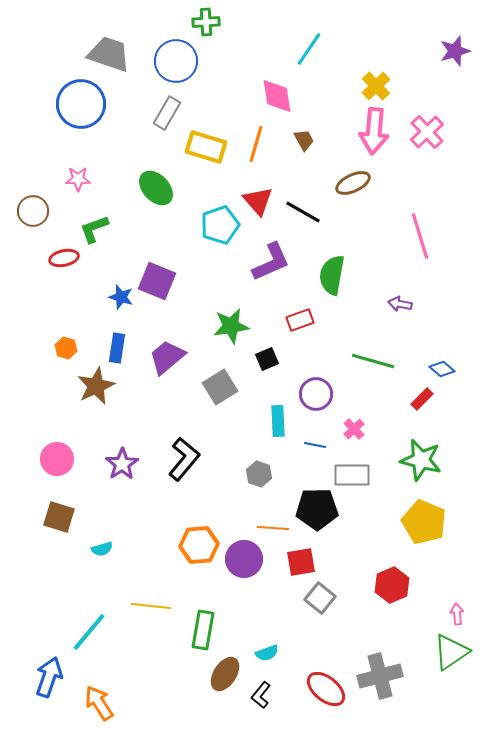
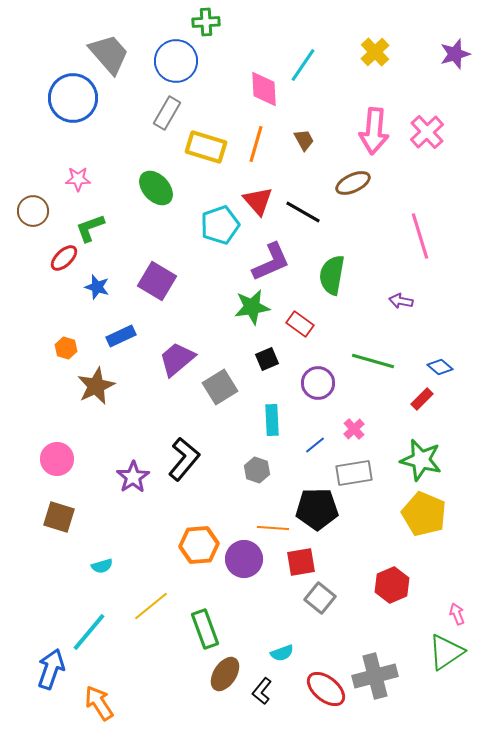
cyan line at (309, 49): moved 6 px left, 16 px down
purple star at (455, 51): moved 3 px down
gray trapezoid at (109, 54): rotated 30 degrees clockwise
yellow cross at (376, 86): moved 1 px left, 34 px up
pink diamond at (277, 96): moved 13 px left, 7 px up; rotated 6 degrees clockwise
blue circle at (81, 104): moved 8 px left, 6 px up
green L-shape at (94, 229): moved 4 px left, 1 px up
red ellipse at (64, 258): rotated 32 degrees counterclockwise
purple square at (157, 281): rotated 9 degrees clockwise
blue star at (121, 297): moved 24 px left, 10 px up
purple arrow at (400, 304): moved 1 px right, 3 px up
red rectangle at (300, 320): moved 4 px down; rotated 56 degrees clockwise
green star at (231, 326): moved 21 px right, 19 px up
blue rectangle at (117, 348): moved 4 px right, 12 px up; rotated 56 degrees clockwise
purple trapezoid at (167, 357): moved 10 px right, 2 px down
blue diamond at (442, 369): moved 2 px left, 2 px up
purple circle at (316, 394): moved 2 px right, 11 px up
cyan rectangle at (278, 421): moved 6 px left, 1 px up
blue line at (315, 445): rotated 50 degrees counterclockwise
purple star at (122, 464): moved 11 px right, 13 px down
gray hexagon at (259, 474): moved 2 px left, 4 px up
gray rectangle at (352, 475): moved 2 px right, 2 px up; rotated 9 degrees counterclockwise
yellow pentagon at (424, 522): moved 8 px up
cyan semicircle at (102, 549): moved 17 px down
yellow line at (151, 606): rotated 45 degrees counterclockwise
pink arrow at (457, 614): rotated 15 degrees counterclockwise
green rectangle at (203, 630): moved 2 px right, 1 px up; rotated 30 degrees counterclockwise
green triangle at (451, 652): moved 5 px left
cyan semicircle at (267, 653): moved 15 px right
gray cross at (380, 676): moved 5 px left
blue arrow at (49, 677): moved 2 px right, 8 px up
black L-shape at (261, 695): moved 1 px right, 4 px up
